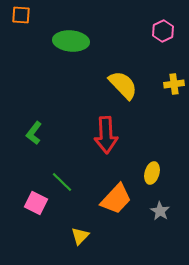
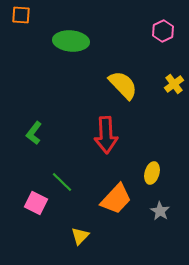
yellow cross: rotated 30 degrees counterclockwise
